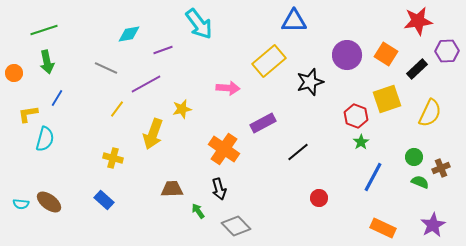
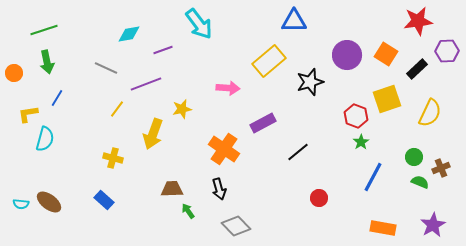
purple line at (146, 84): rotated 8 degrees clockwise
green arrow at (198, 211): moved 10 px left
orange rectangle at (383, 228): rotated 15 degrees counterclockwise
